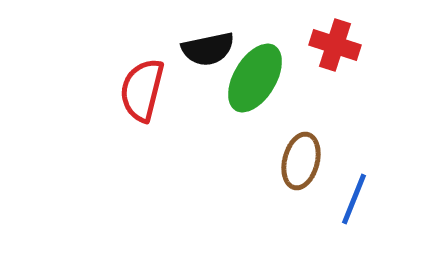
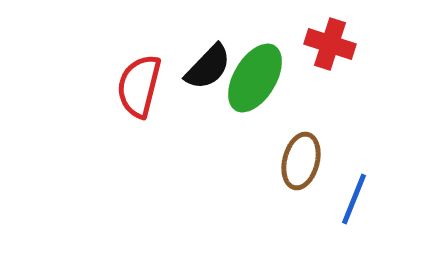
red cross: moved 5 px left, 1 px up
black semicircle: moved 18 px down; rotated 34 degrees counterclockwise
red semicircle: moved 3 px left, 4 px up
